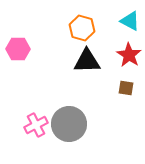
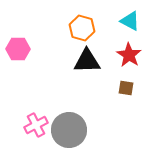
gray circle: moved 6 px down
